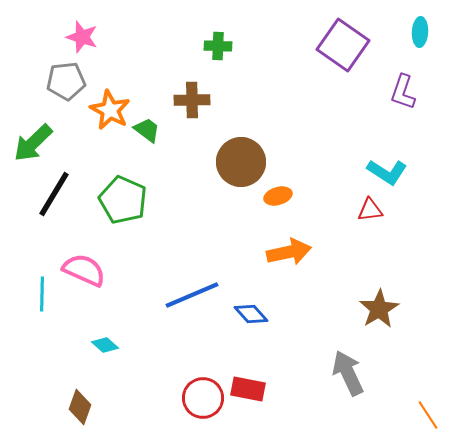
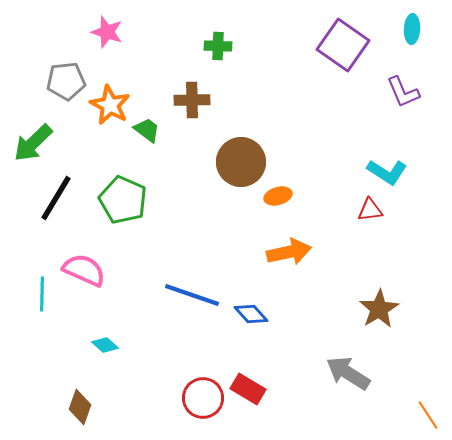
cyan ellipse: moved 8 px left, 3 px up
pink star: moved 25 px right, 5 px up
purple L-shape: rotated 42 degrees counterclockwise
orange star: moved 5 px up
black line: moved 2 px right, 4 px down
blue line: rotated 42 degrees clockwise
gray arrow: rotated 33 degrees counterclockwise
red rectangle: rotated 20 degrees clockwise
